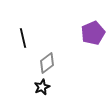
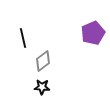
gray diamond: moved 4 px left, 2 px up
black star: rotated 28 degrees clockwise
